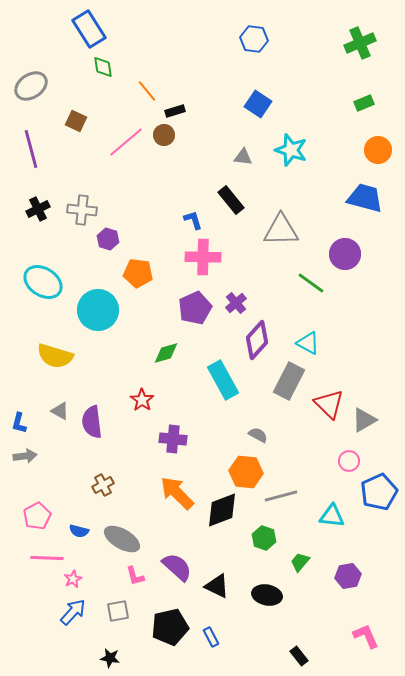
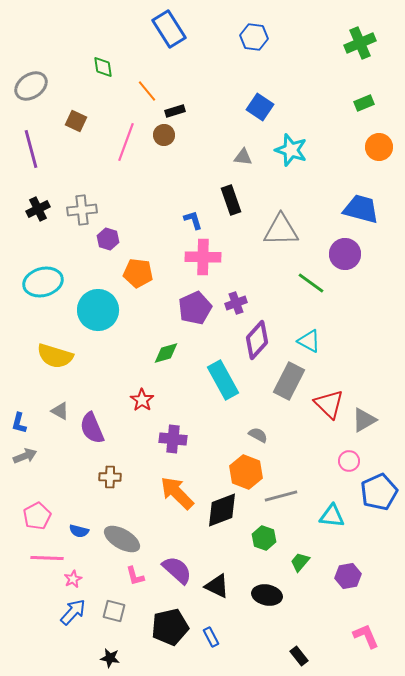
blue rectangle at (89, 29): moved 80 px right
blue hexagon at (254, 39): moved 2 px up
blue square at (258, 104): moved 2 px right, 3 px down
pink line at (126, 142): rotated 30 degrees counterclockwise
orange circle at (378, 150): moved 1 px right, 3 px up
blue trapezoid at (365, 198): moved 4 px left, 11 px down
black rectangle at (231, 200): rotated 20 degrees clockwise
gray cross at (82, 210): rotated 12 degrees counterclockwise
cyan ellipse at (43, 282): rotated 48 degrees counterclockwise
purple cross at (236, 303): rotated 20 degrees clockwise
cyan triangle at (308, 343): moved 1 px right, 2 px up
purple semicircle at (92, 422): moved 6 px down; rotated 16 degrees counterclockwise
gray arrow at (25, 456): rotated 15 degrees counterclockwise
orange hexagon at (246, 472): rotated 16 degrees clockwise
brown cross at (103, 485): moved 7 px right, 8 px up; rotated 30 degrees clockwise
purple semicircle at (177, 567): moved 3 px down
gray square at (118, 611): moved 4 px left; rotated 25 degrees clockwise
